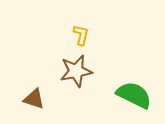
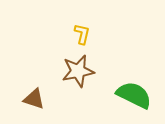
yellow L-shape: moved 1 px right, 1 px up
brown star: moved 2 px right
